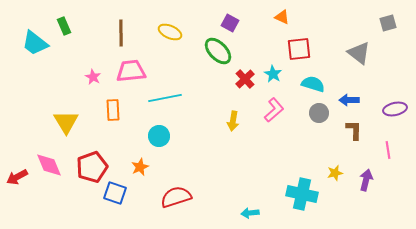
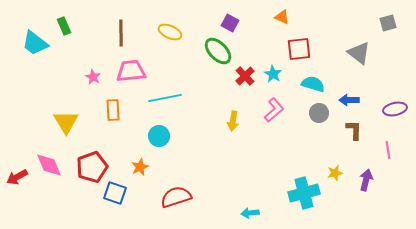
red cross: moved 3 px up
cyan cross: moved 2 px right, 1 px up; rotated 28 degrees counterclockwise
